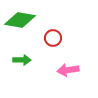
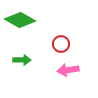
green diamond: rotated 20 degrees clockwise
red circle: moved 8 px right, 6 px down
